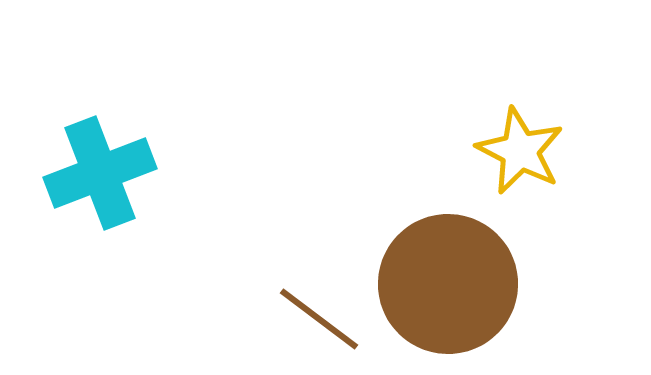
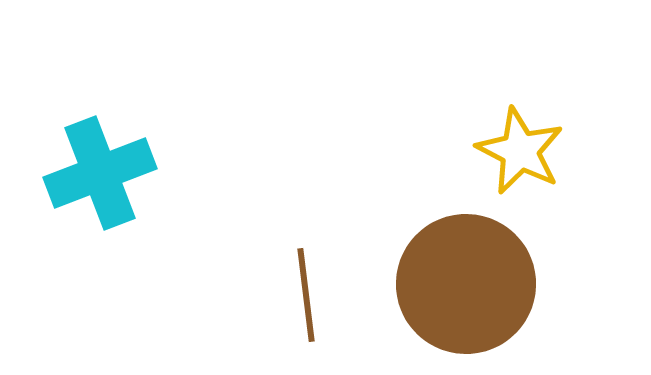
brown circle: moved 18 px right
brown line: moved 13 px left, 24 px up; rotated 46 degrees clockwise
